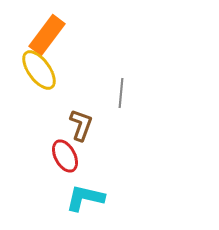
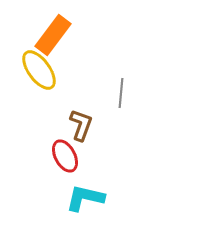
orange rectangle: moved 6 px right
